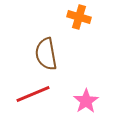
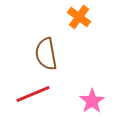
orange cross: rotated 20 degrees clockwise
pink star: moved 6 px right
